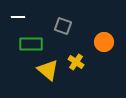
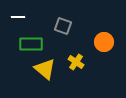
yellow triangle: moved 3 px left, 1 px up
